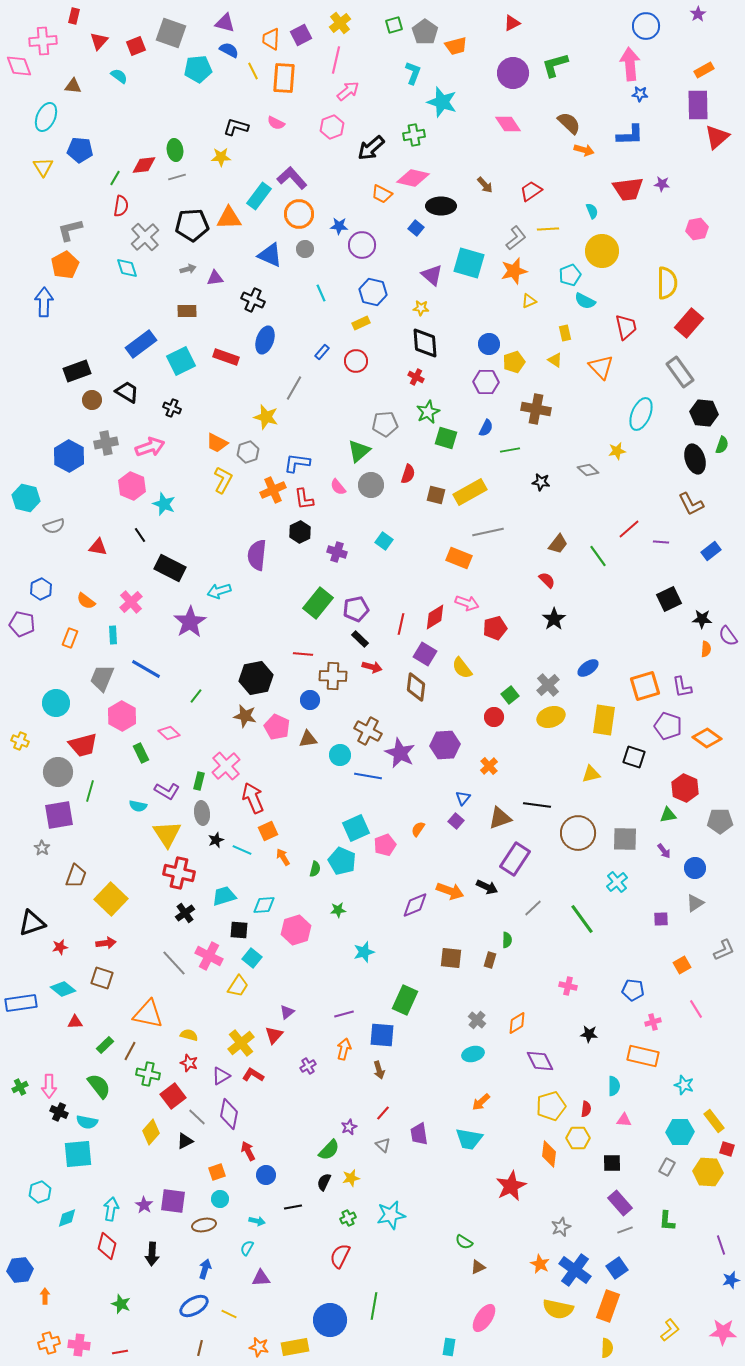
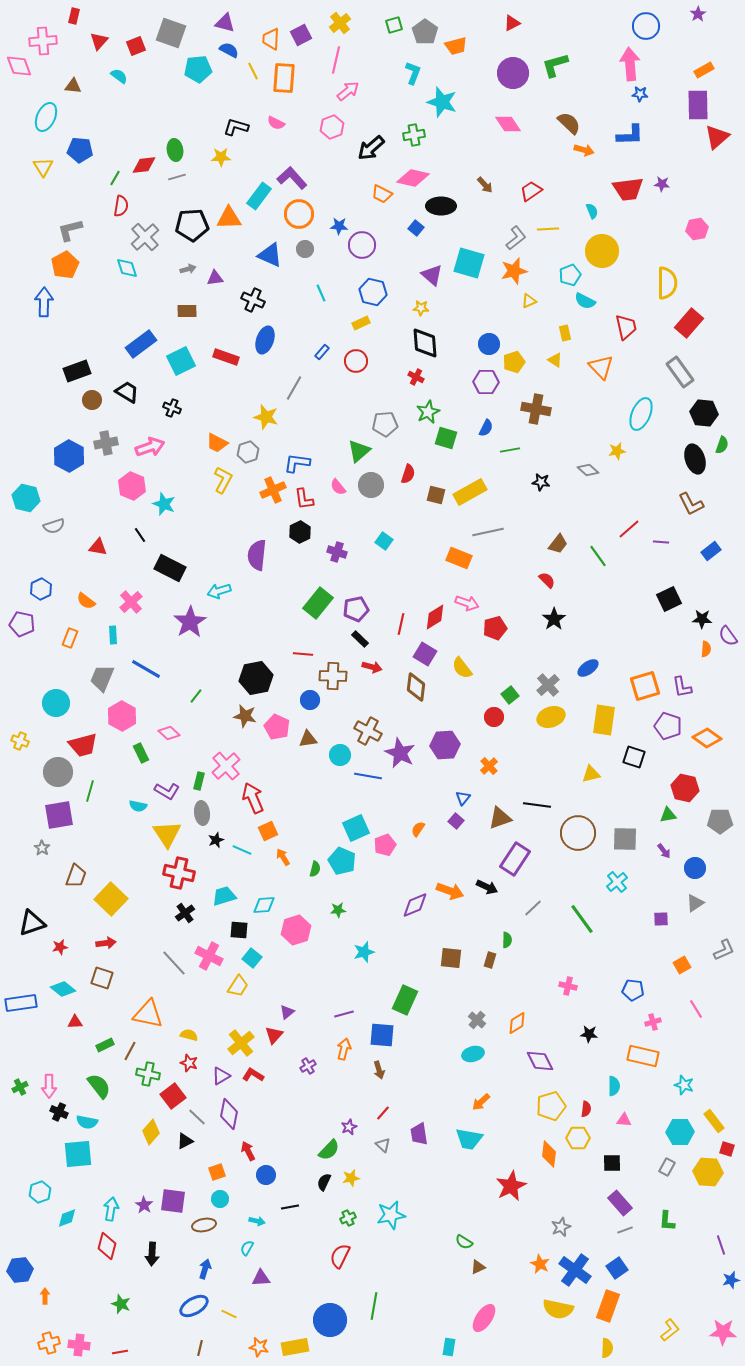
red hexagon at (685, 788): rotated 12 degrees counterclockwise
green rectangle at (105, 1045): rotated 18 degrees clockwise
black line at (293, 1207): moved 3 px left
